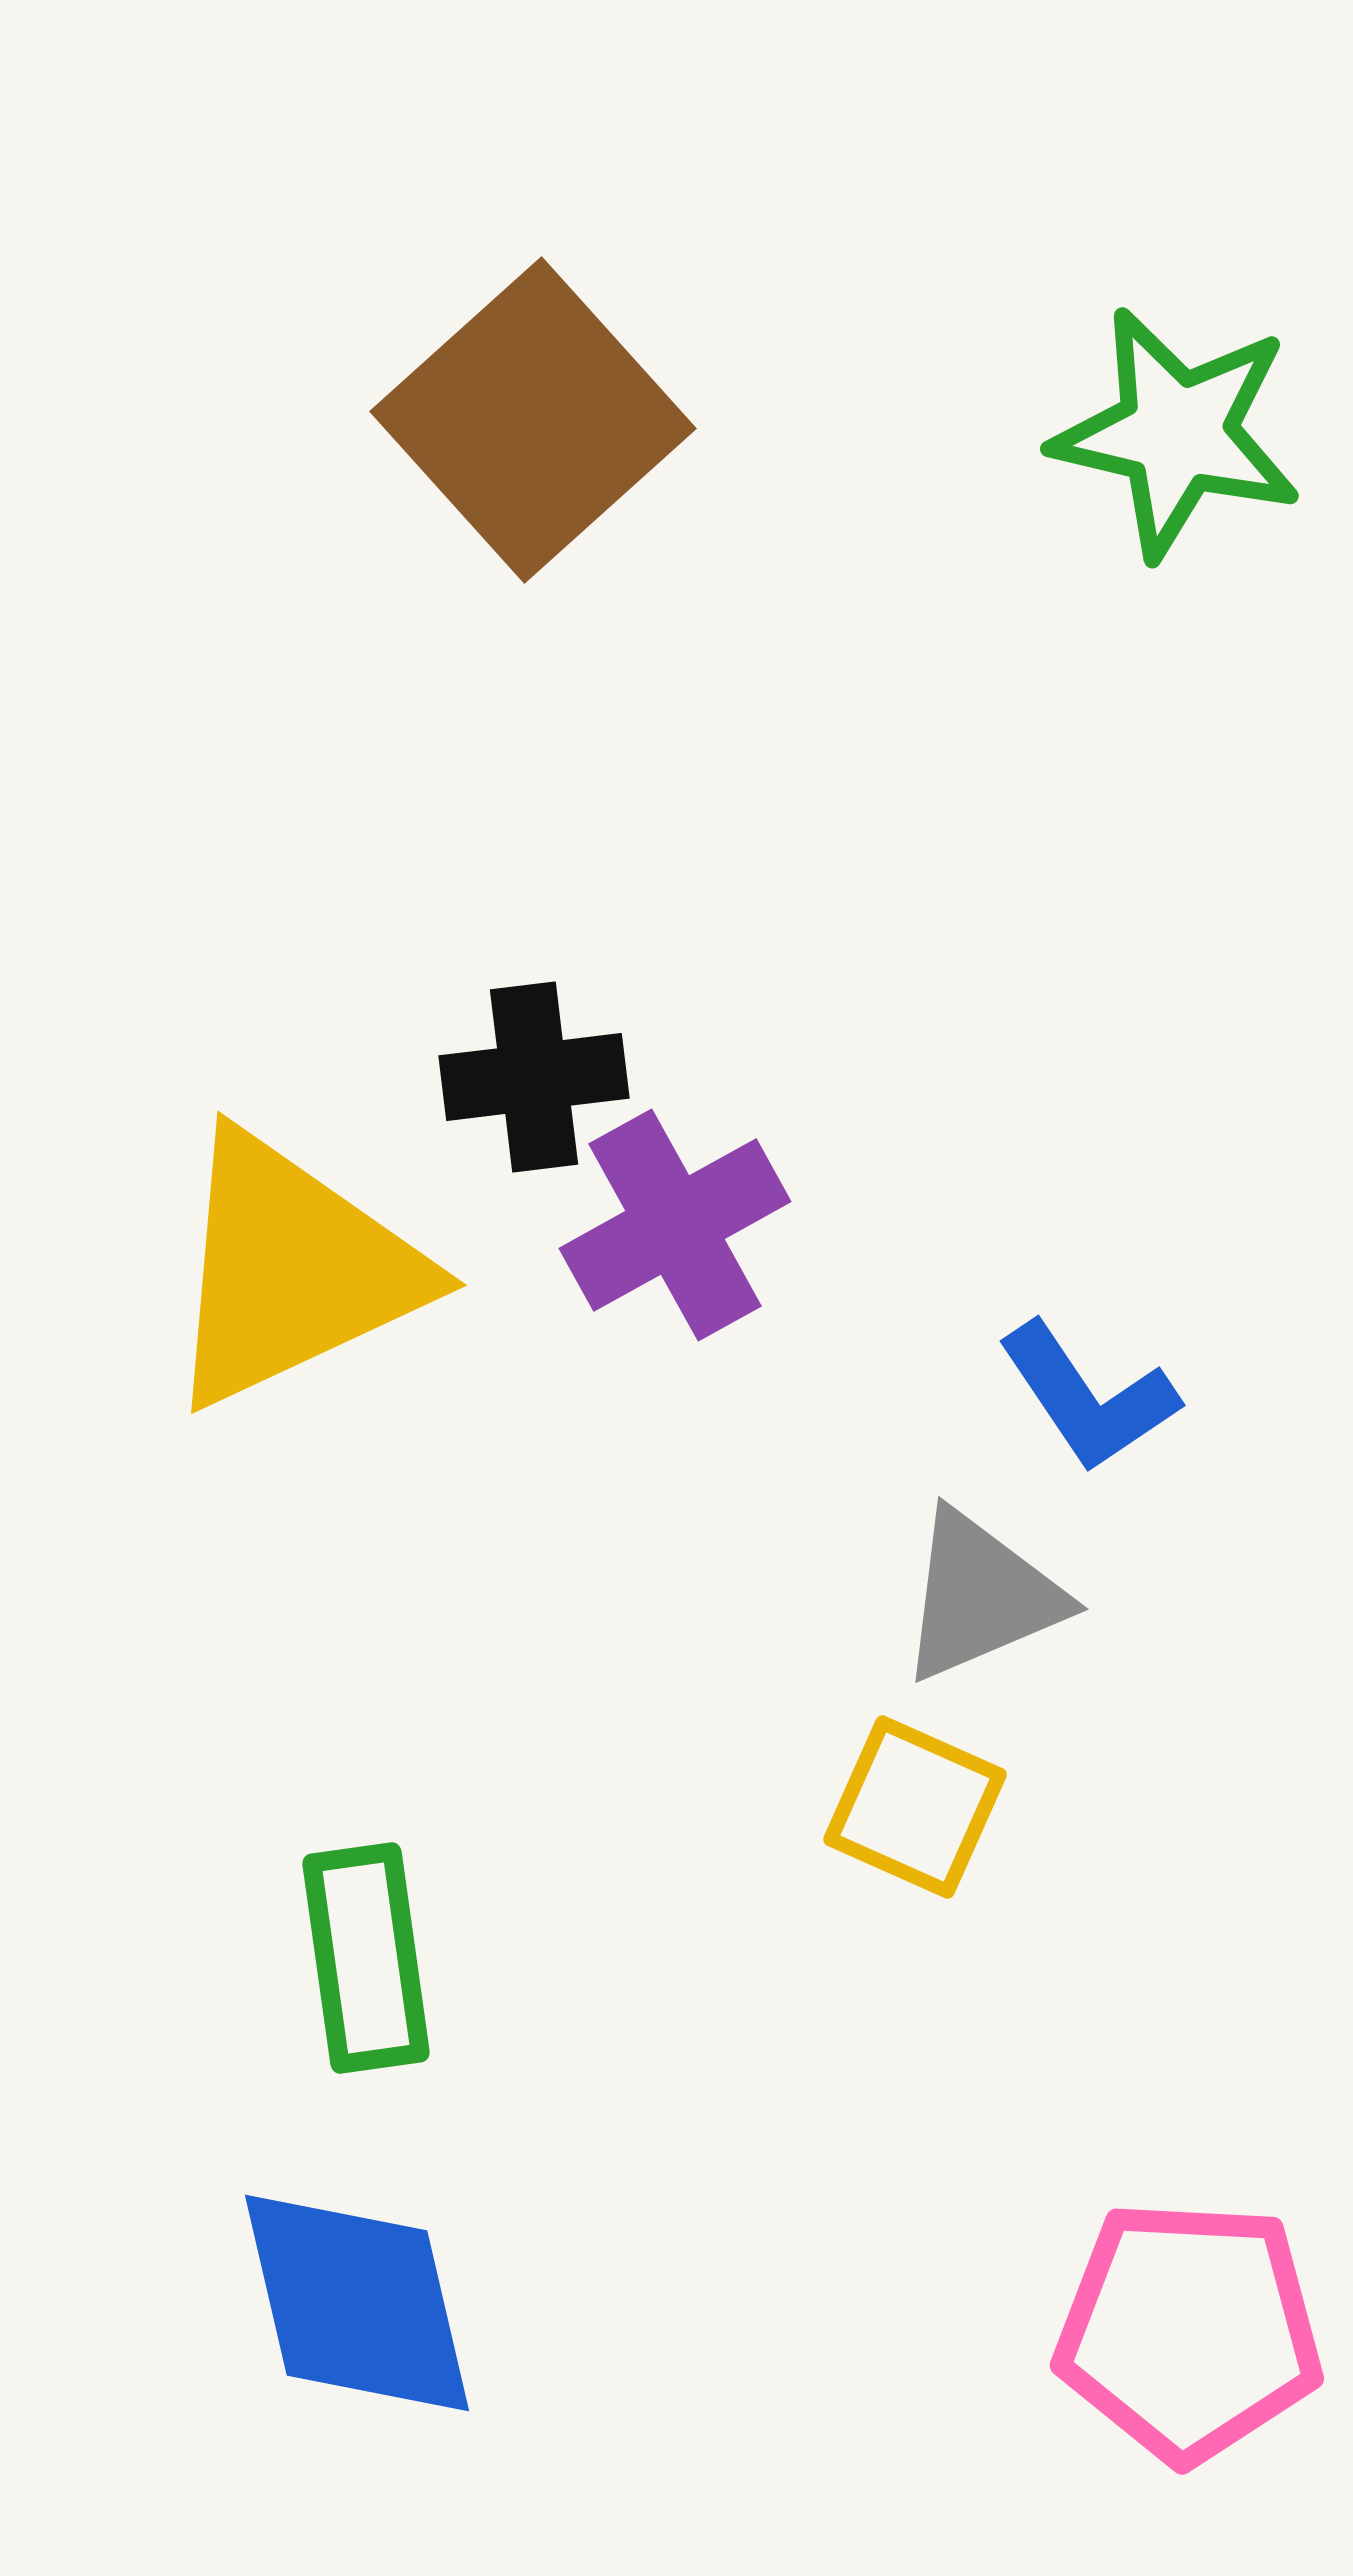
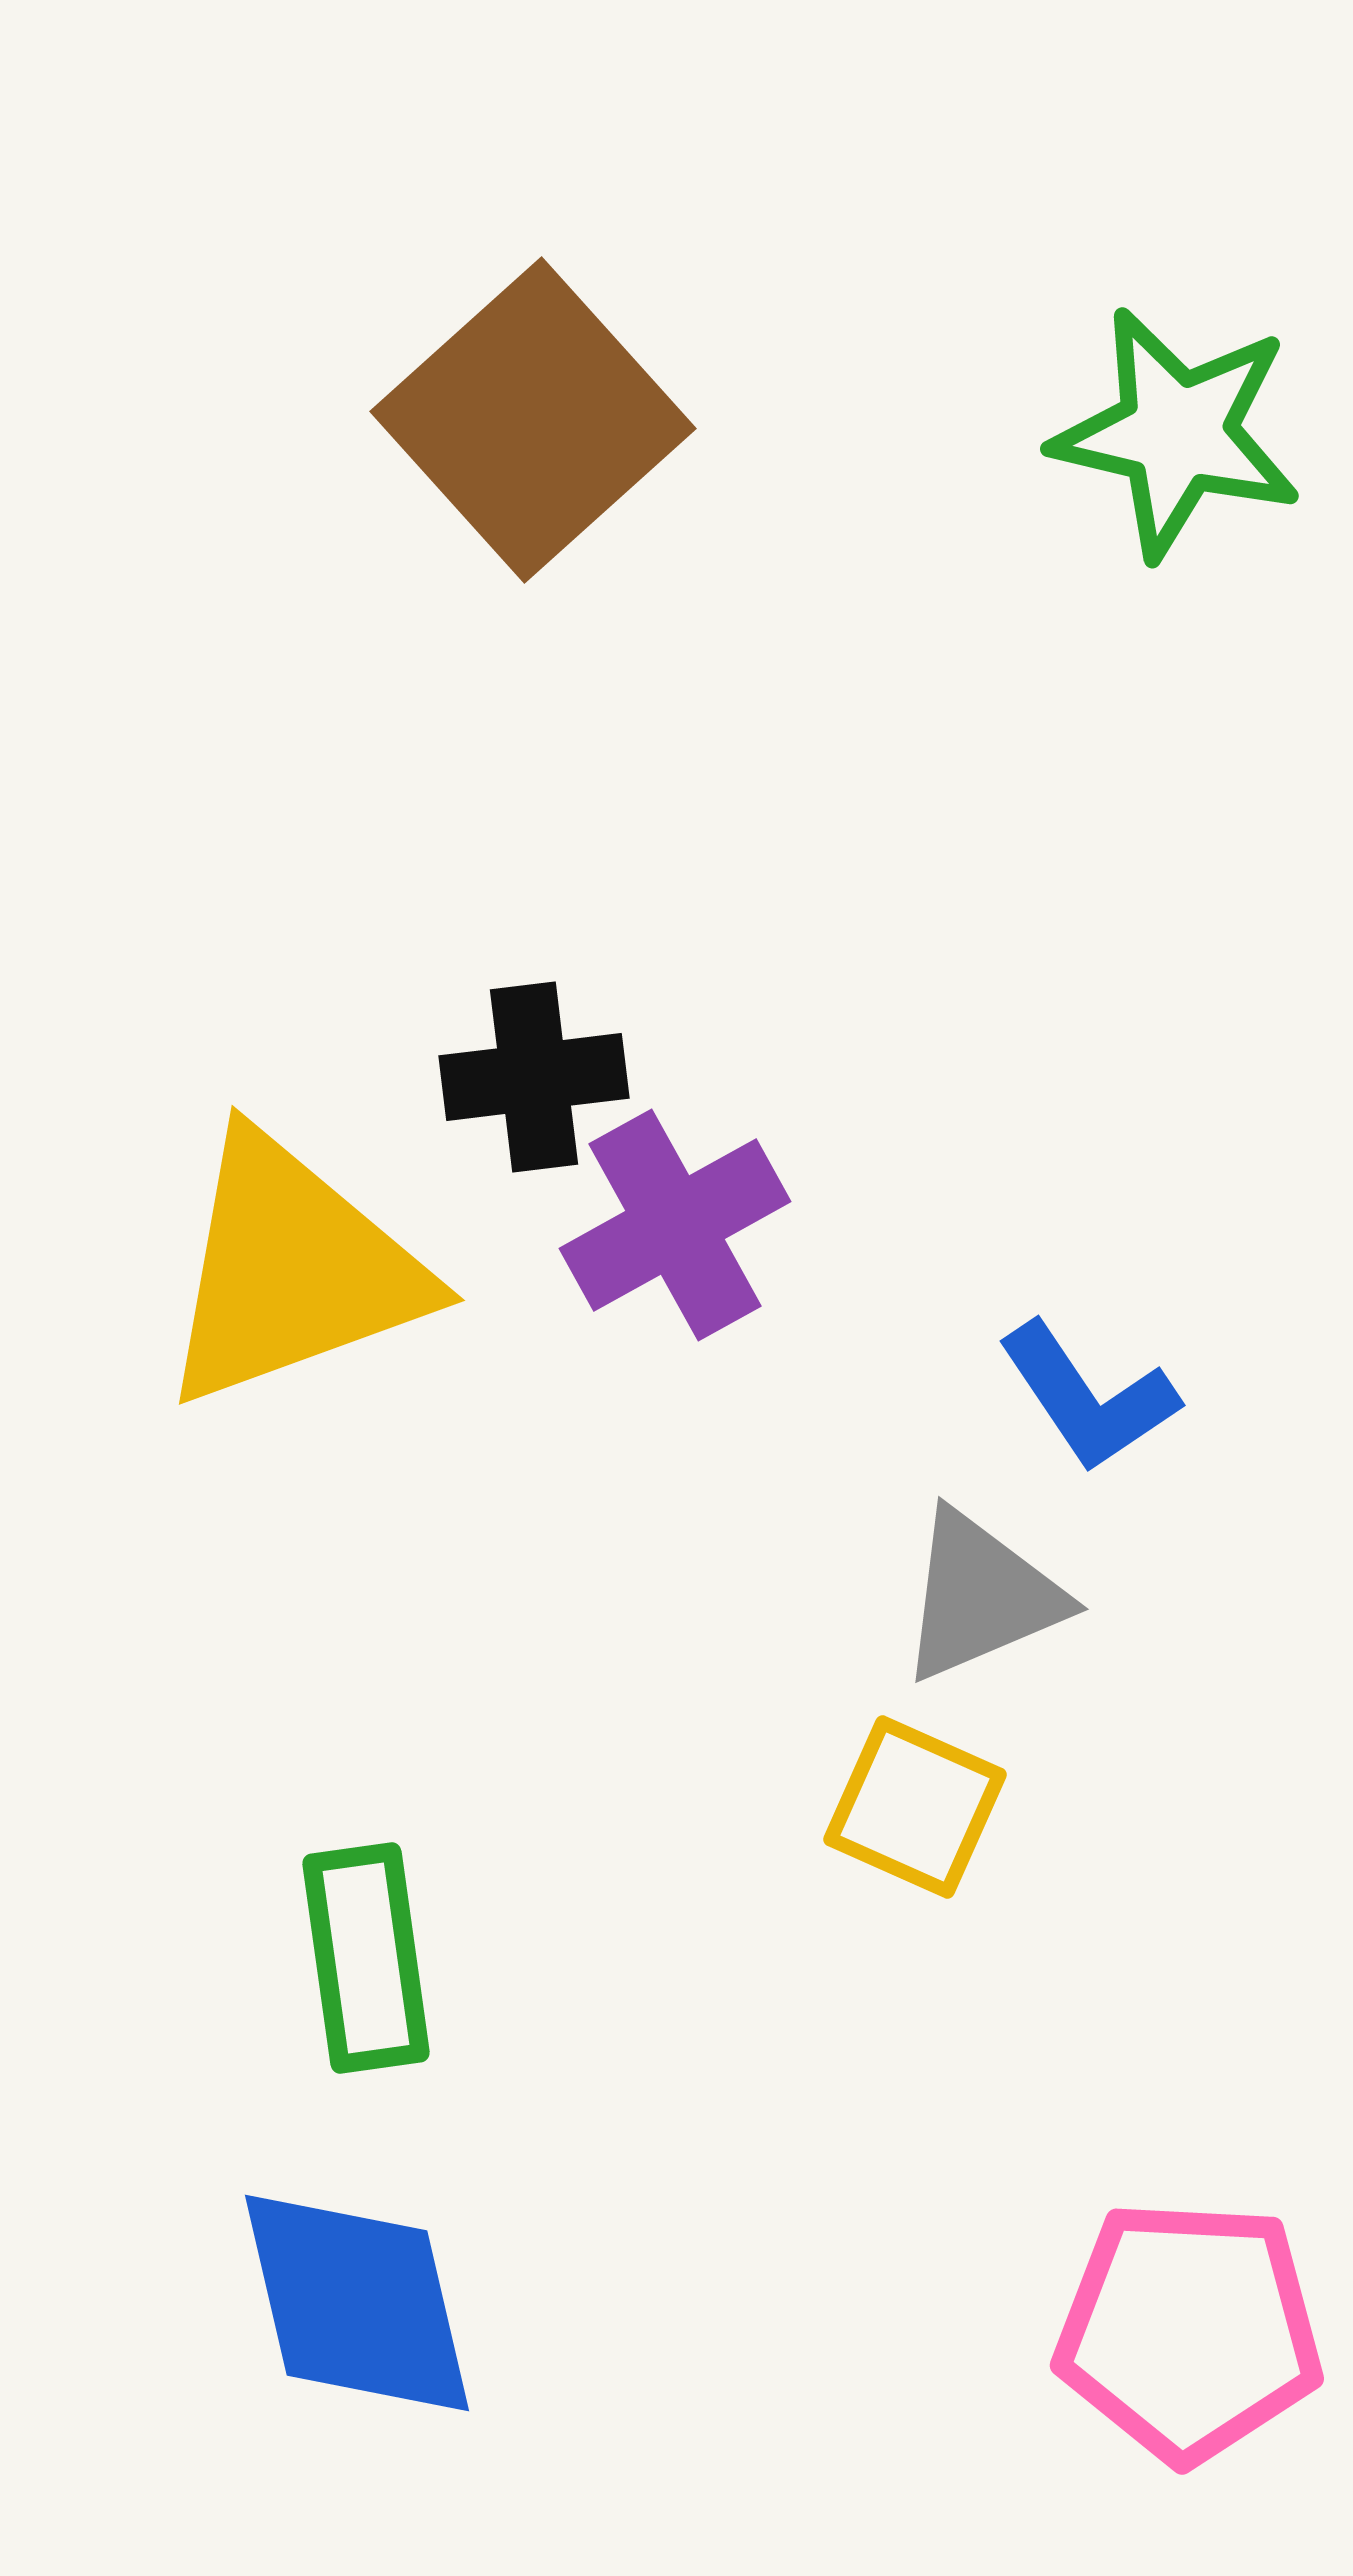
yellow triangle: rotated 5 degrees clockwise
